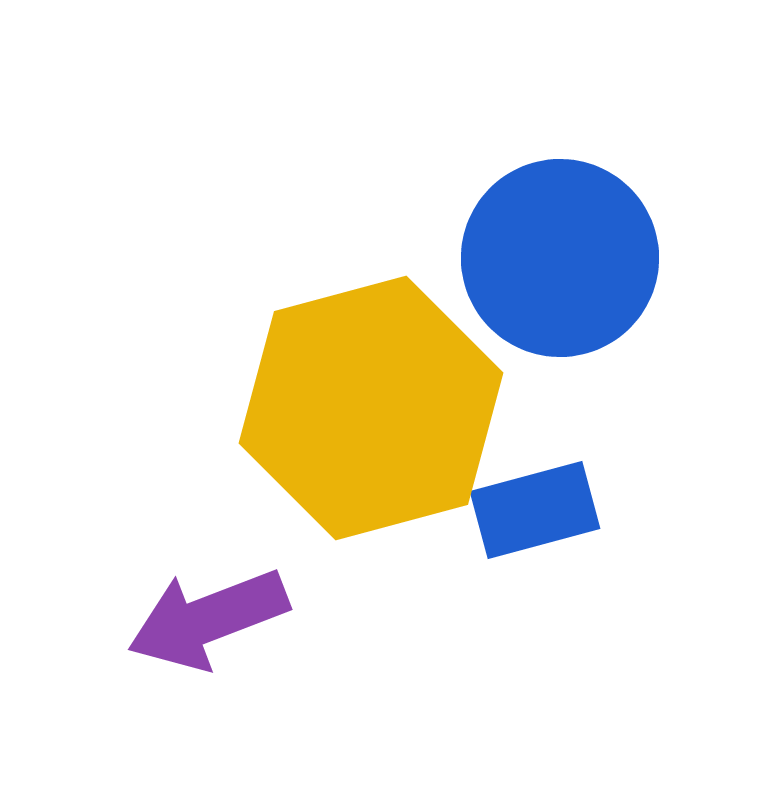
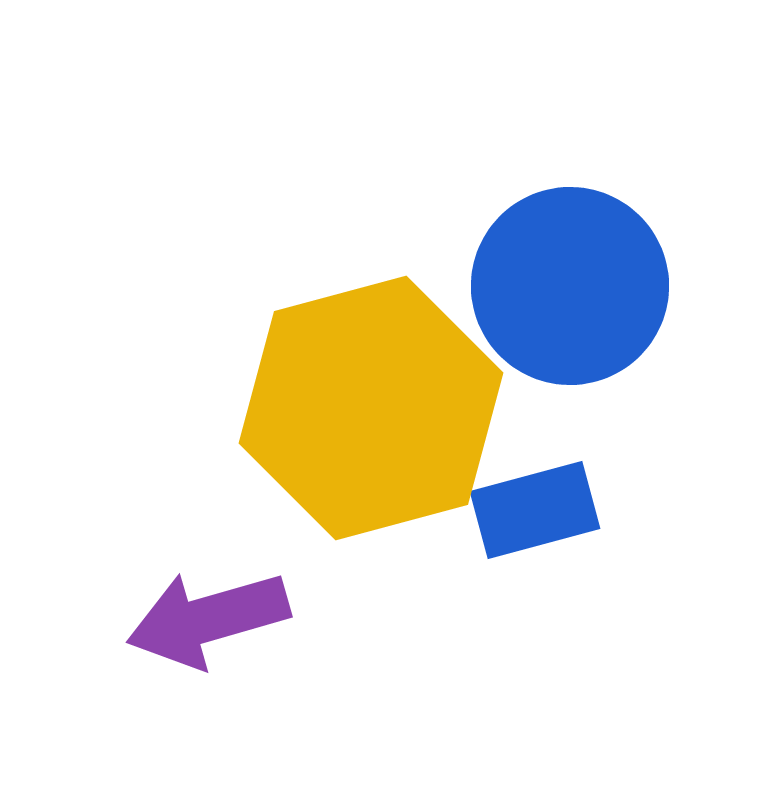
blue circle: moved 10 px right, 28 px down
purple arrow: rotated 5 degrees clockwise
